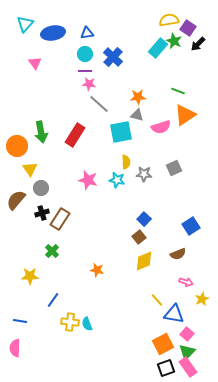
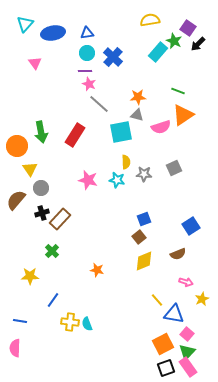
yellow semicircle at (169, 20): moved 19 px left
cyan rectangle at (158, 48): moved 4 px down
cyan circle at (85, 54): moved 2 px right, 1 px up
pink star at (89, 84): rotated 16 degrees clockwise
orange triangle at (185, 115): moved 2 px left
brown rectangle at (60, 219): rotated 10 degrees clockwise
blue square at (144, 219): rotated 24 degrees clockwise
